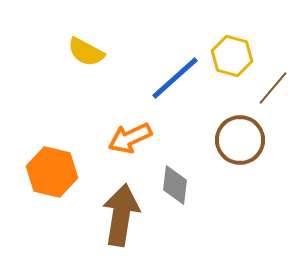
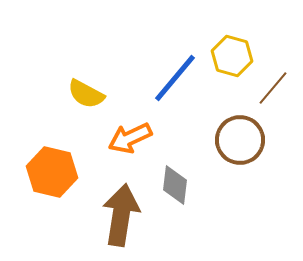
yellow semicircle: moved 42 px down
blue line: rotated 8 degrees counterclockwise
